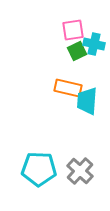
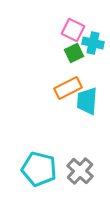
pink square: rotated 35 degrees clockwise
cyan cross: moved 1 px left, 1 px up
green square: moved 3 px left, 2 px down
orange rectangle: rotated 40 degrees counterclockwise
cyan pentagon: rotated 12 degrees clockwise
